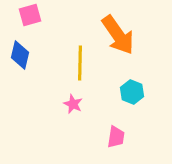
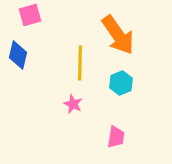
blue diamond: moved 2 px left
cyan hexagon: moved 11 px left, 9 px up; rotated 15 degrees clockwise
